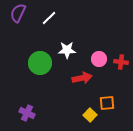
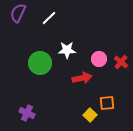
red cross: rotated 32 degrees clockwise
